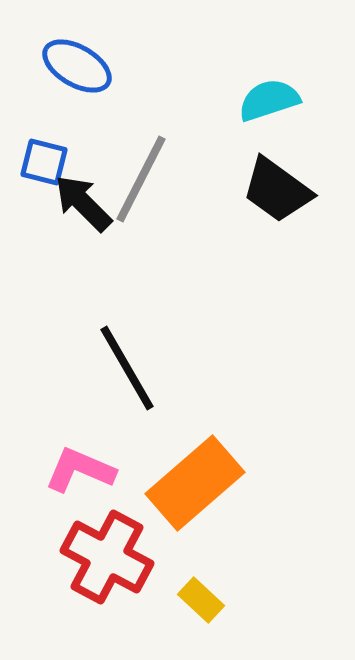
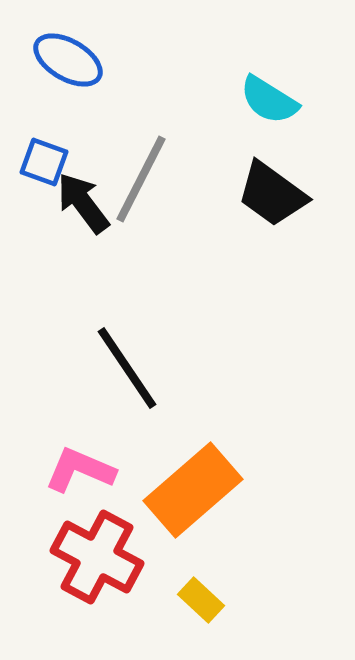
blue ellipse: moved 9 px left, 6 px up
cyan semicircle: rotated 130 degrees counterclockwise
blue square: rotated 6 degrees clockwise
black trapezoid: moved 5 px left, 4 px down
black arrow: rotated 8 degrees clockwise
black line: rotated 4 degrees counterclockwise
orange rectangle: moved 2 px left, 7 px down
red cross: moved 10 px left
